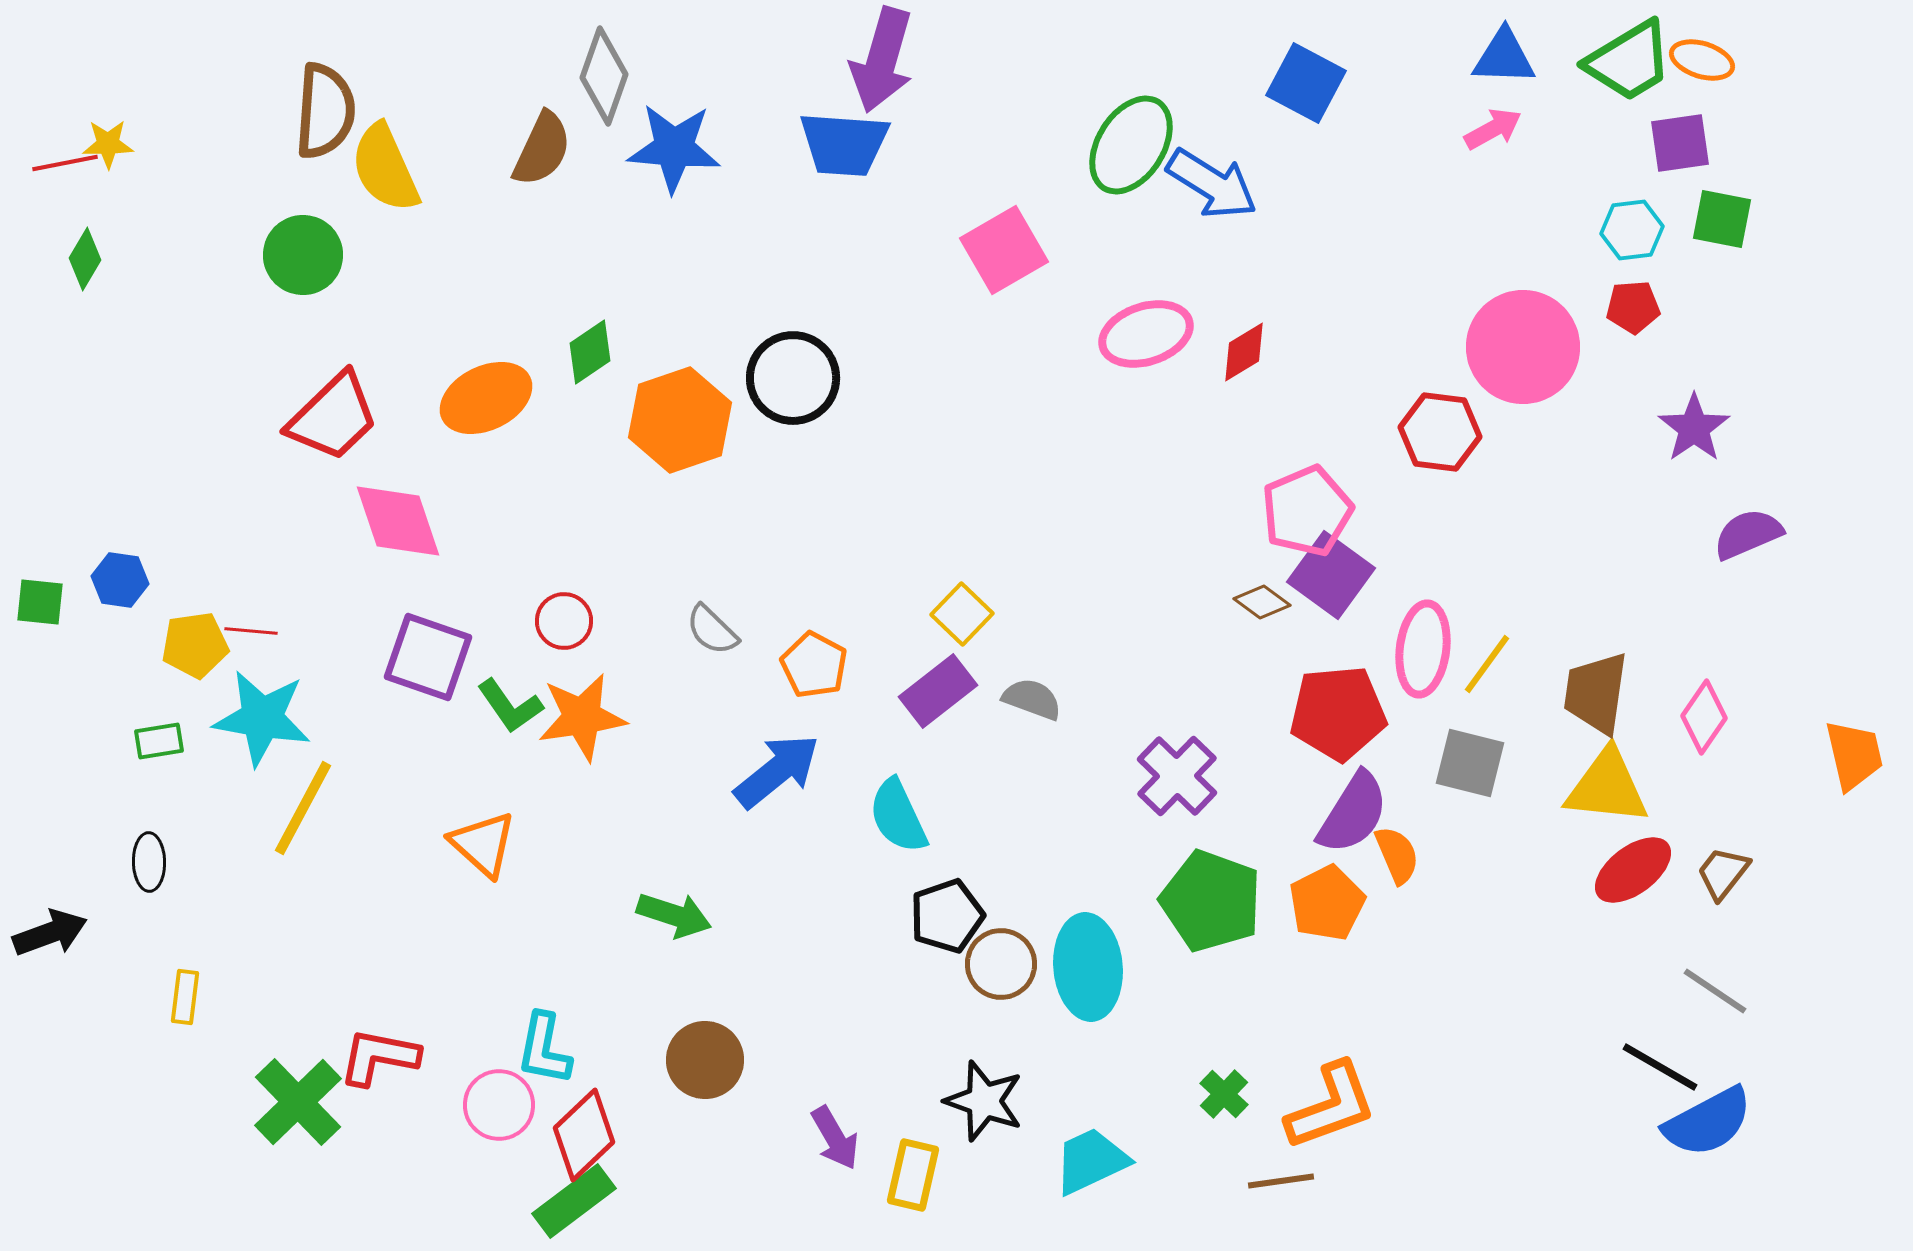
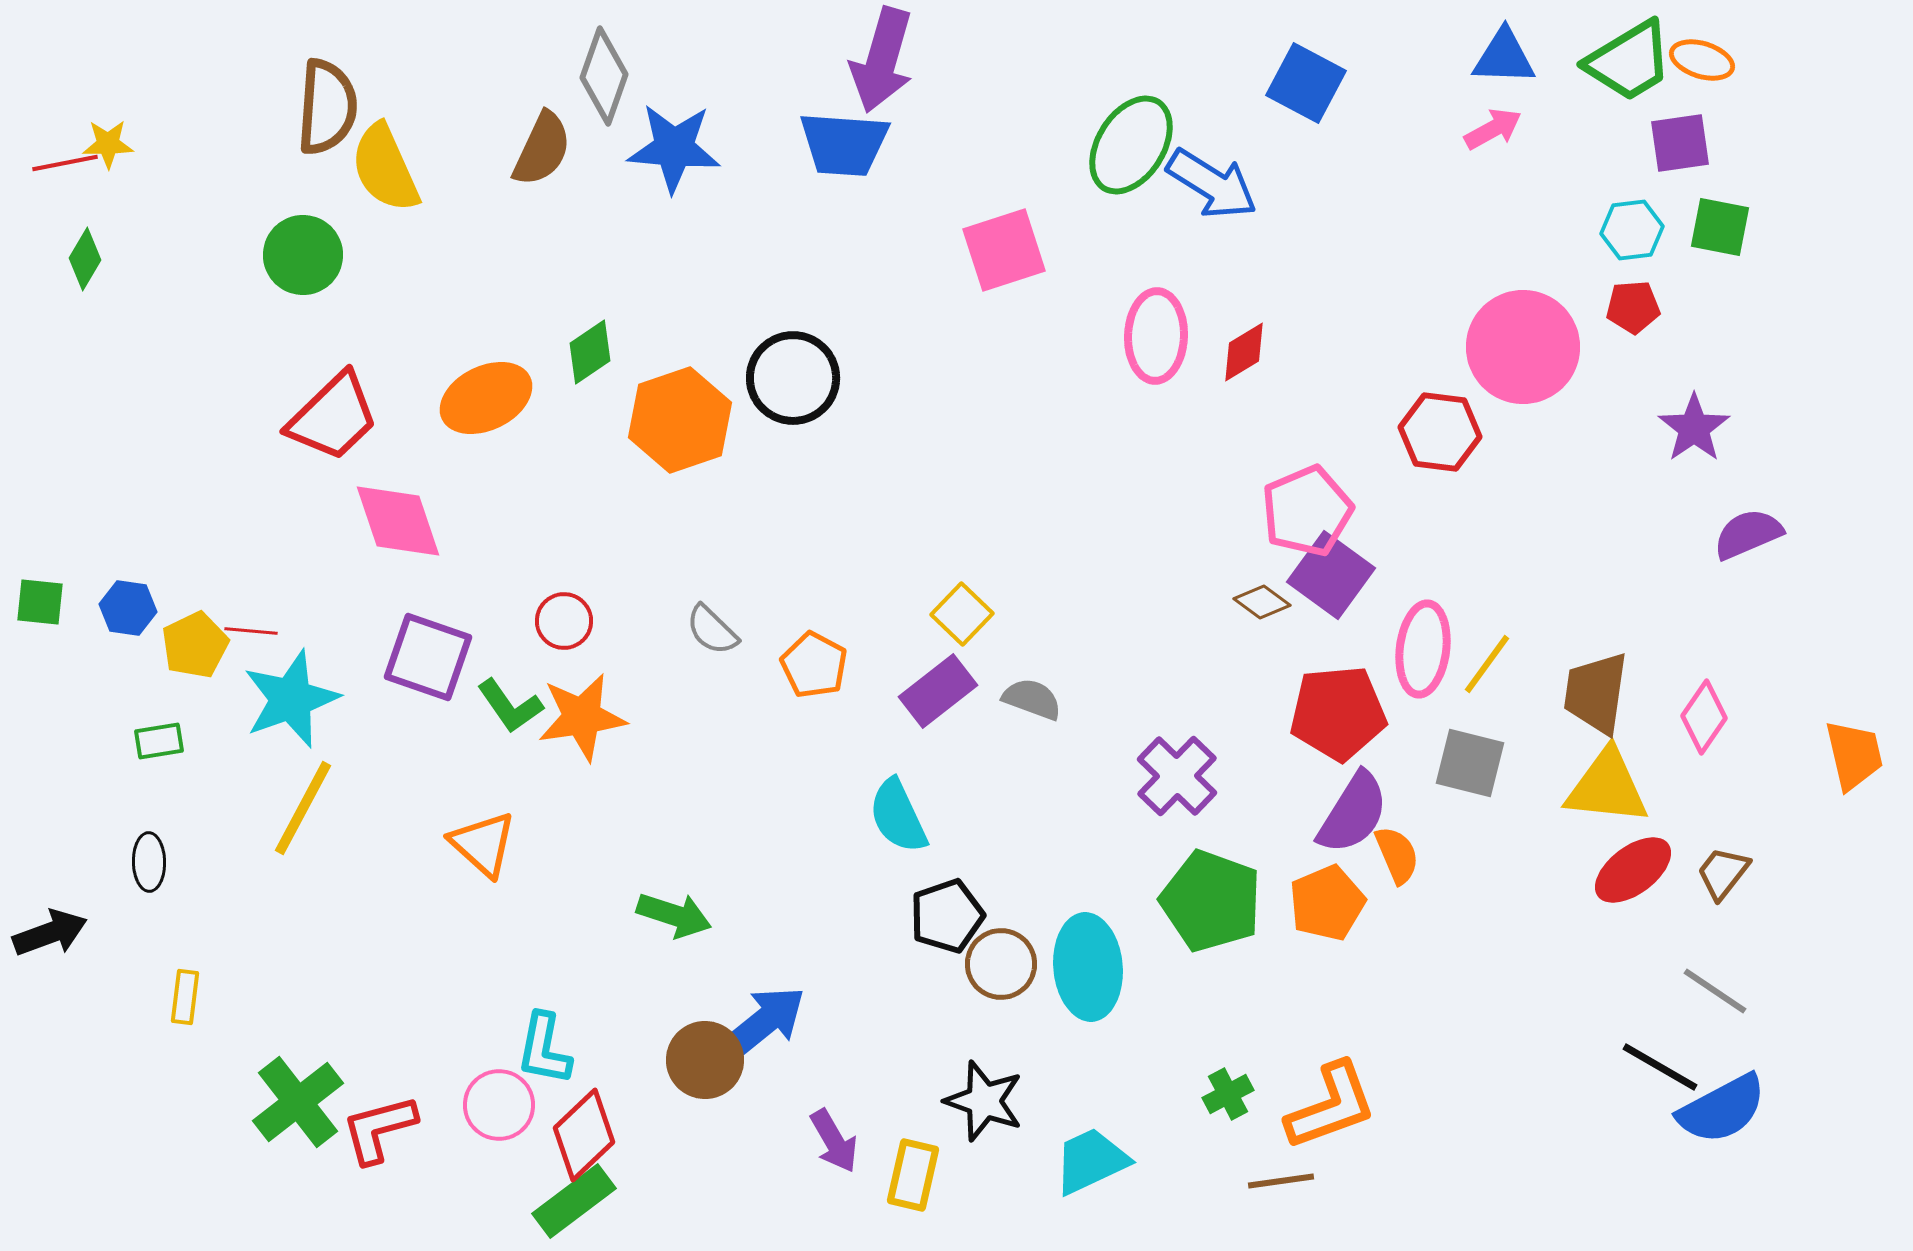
brown semicircle at (325, 111): moved 2 px right, 4 px up
green square at (1722, 219): moved 2 px left, 8 px down
pink square at (1004, 250): rotated 12 degrees clockwise
pink ellipse at (1146, 334): moved 10 px right, 2 px down; rotated 70 degrees counterclockwise
blue hexagon at (120, 580): moved 8 px right, 28 px down
yellow pentagon at (195, 645): rotated 18 degrees counterclockwise
cyan star at (262, 718): moved 29 px right, 19 px up; rotated 30 degrees counterclockwise
blue arrow at (777, 771): moved 14 px left, 252 px down
orange pentagon at (1327, 903): rotated 4 degrees clockwise
red L-shape at (379, 1057): moved 72 px down; rotated 26 degrees counterclockwise
green cross at (1224, 1094): moved 4 px right; rotated 18 degrees clockwise
green cross at (298, 1102): rotated 6 degrees clockwise
blue semicircle at (1708, 1122): moved 14 px right, 13 px up
purple arrow at (835, 1138): moved 1 px left, 3 px down
